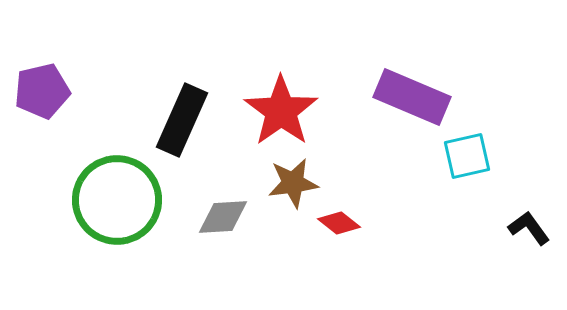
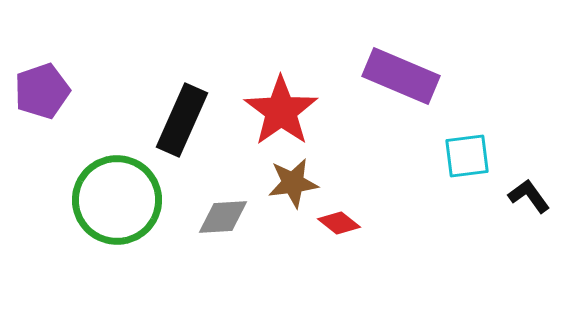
purple pentagon: rotated 6 degrees counterclockwise
purple rectangle: moved 11 px left, 21 px up
cyan square: rotated 6 degrees clockwise
black L-shape: moved 32 px up
